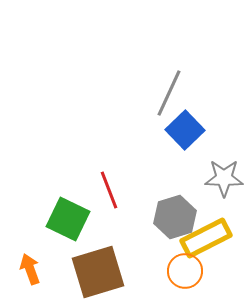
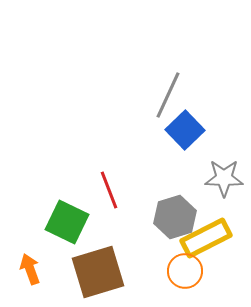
gray line: moved 1 px left, 2 px down
green square: moved 1 px left, 3 px down
